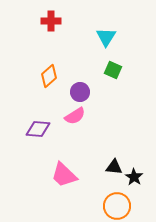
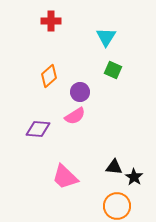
pink trapezoid: moved 1 px right, 2 px down
